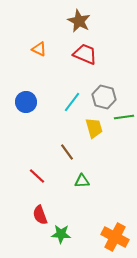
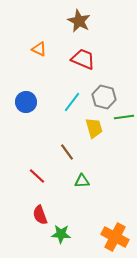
red trapezoid: moved 2 px left, 5 px down
